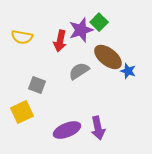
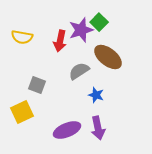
blue star: moved 32 px left, 24 px down
